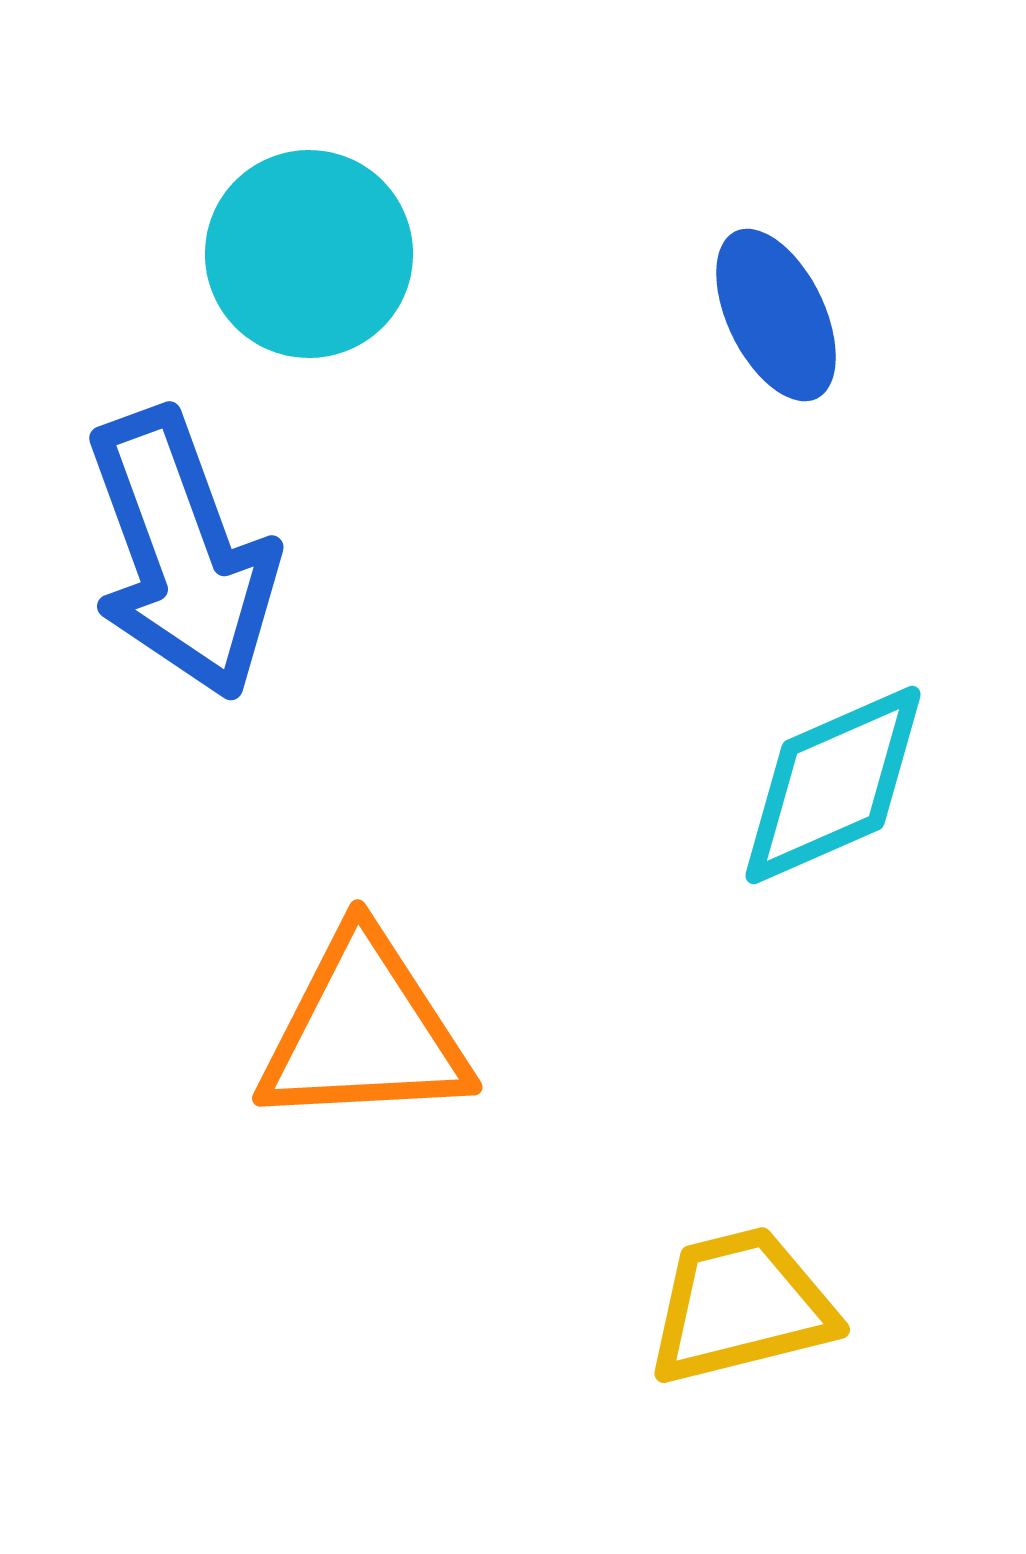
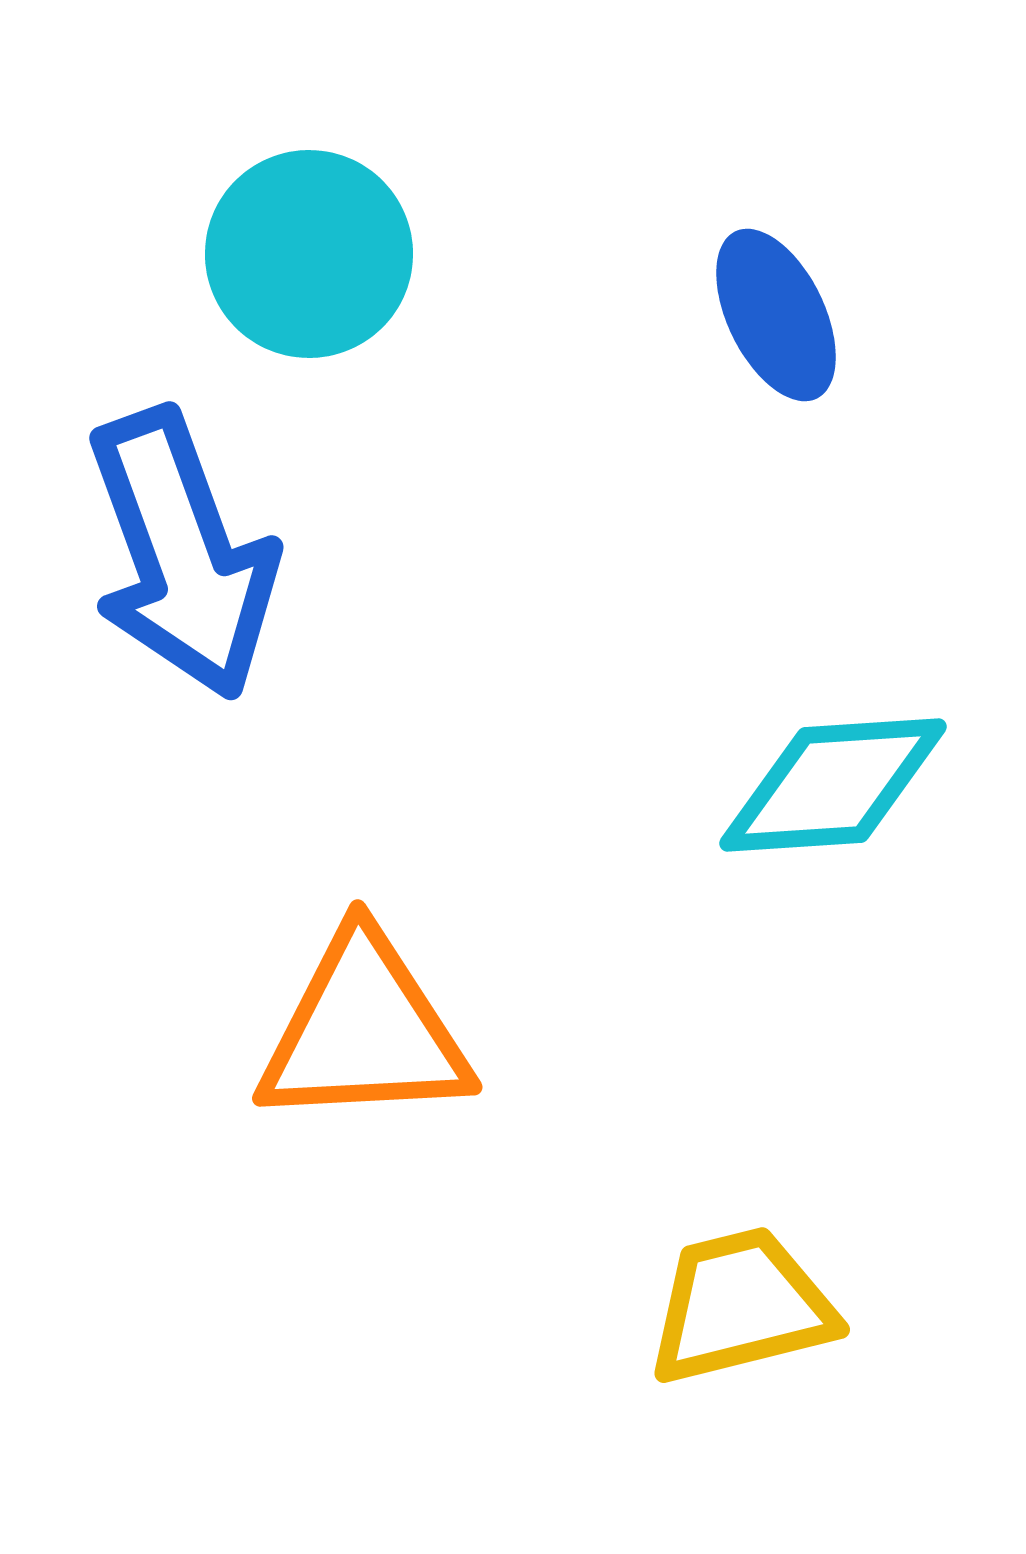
cyan diamond: rotated 20 degrees clockwise
